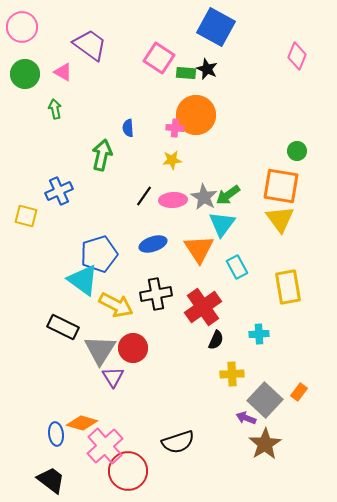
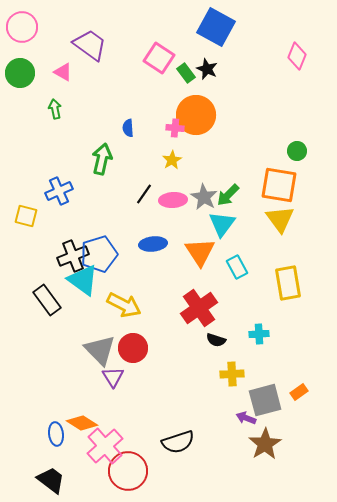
green rectangle at (186, 73): rotated 48 degrees clockwise
green circle at (25, 74): moved 5 px left, 1 px up
green arrow at (102, 155): moved 4 px down
yellow star at (172, 160): rotated 24 degrees counterclockwise
orange square at (281, 186): moved 2 px left, 1 px up
green arrow at (228, 195): rotated 10 degrees counterclockwise
black line at (144, 196): moved 2 px up
blue ellipse at (153, 244): rotated 12 degrees clockwise
orange triangle at (199, 249): moved 1 px right, 3 px down
yellow rectangle at (288, 287): moved 4 px up
black cross at (156, 294): moved 83 px left, 38 px up; rotated 12 degrees counterclockwise
yellow arrow at (116, 305): moved 8 px right
red cross at (203, 307): moved 4 px left, 1 px down
black rectangle at (63, 327): moved 16 px left, 27 px up; rotated 28 degrees clockwise
black semicircle at (216, 340): rotated 84 degrees clockwise
gray triangle at (100, 350): rotated 16 degrees counterclockwise
orange rectangle at (299, 392): rotated 18 degrees clockwise
gray square at (265, 400): rotated 32 degrees clockwise
orange diamond at (82, 423): rotated 16 degrees clockwise
